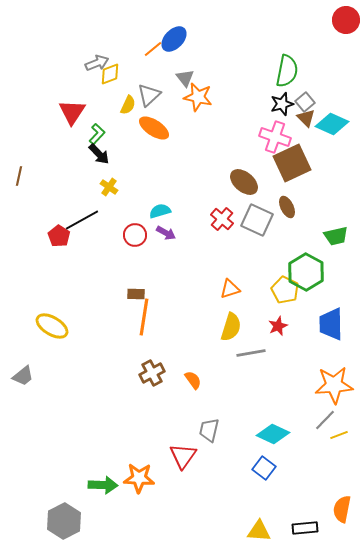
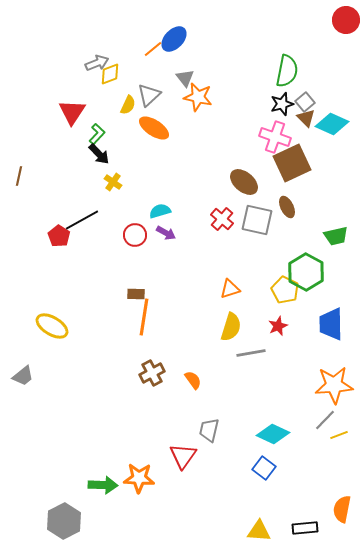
yellow cross at (109, 187): moved 4 px right, 5 px up
gray square at (257, 220): rotated 12 degrees counterclockwise
